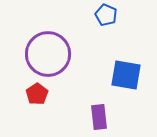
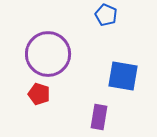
blue square: moved 3 px left, 1 px down
red pentagon: moved 2 px right; rotated 20 degrees counterclockwise
purple rectangle: rotated 15 degrees clockwise
